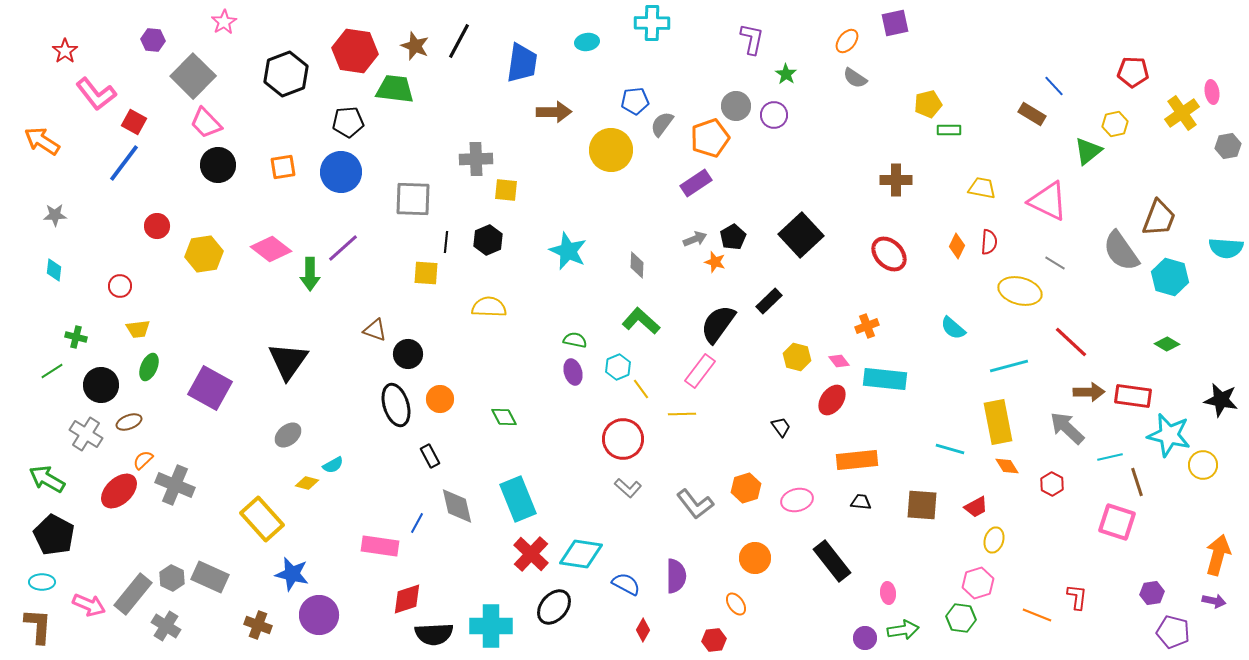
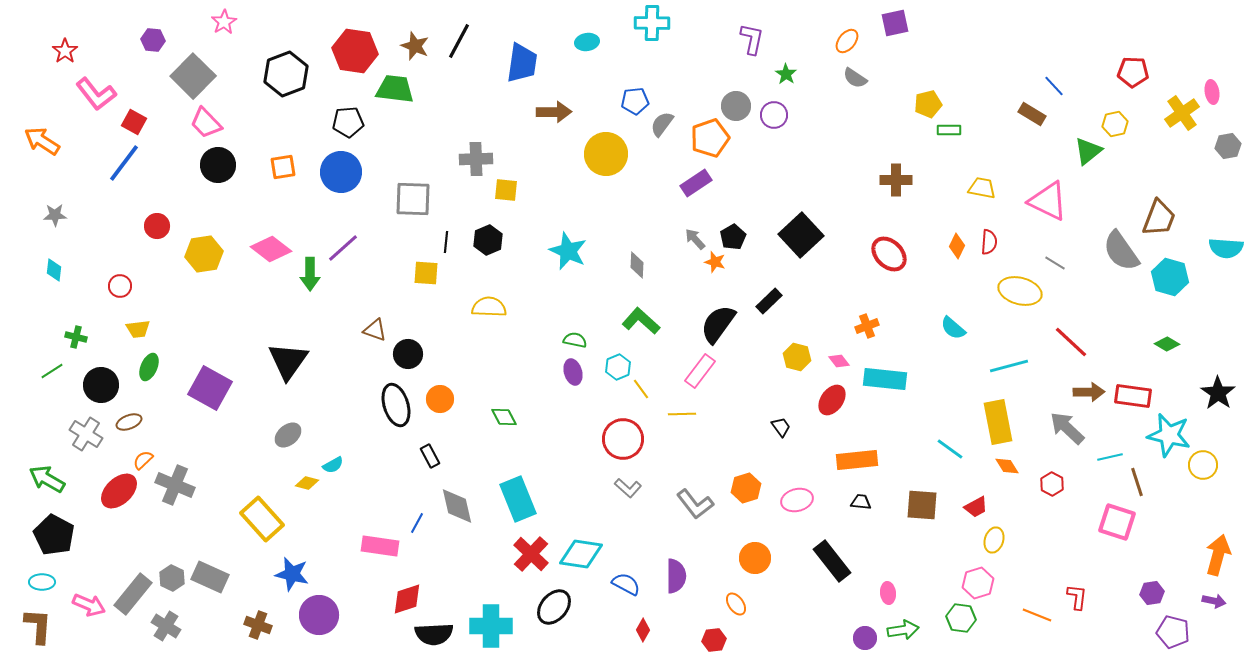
yellow circle at (611, 150): moved 5 px left, 4 px down
gray arrow at (695, 239): rotated 110 degrees counterclockwise
black star at (1221, 400): moved 3 px left, 7 px up; rotated 24 degrees clockwise
cyan line at (950, 449): rotated 20 degrees clockwise
